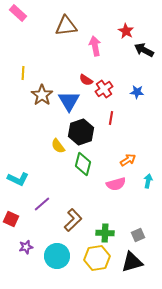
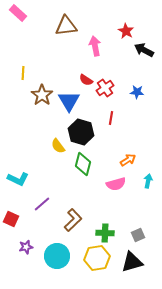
red cross: moved 1 px right, 1 px up
black hexagon: rotated 25 degrees counterclockwise
